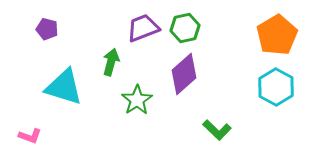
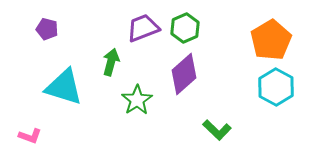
green hexagon: rotated 12 degrees counterclockwise
orange pentagon: moved 6 px left, 5 px down
